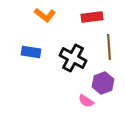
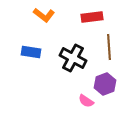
orange L-shape: moved 1 px left
purple hexagon: moved 2 px right, 1 px down
